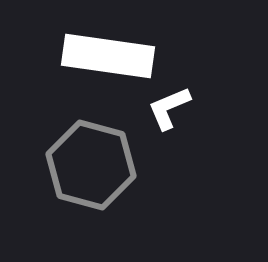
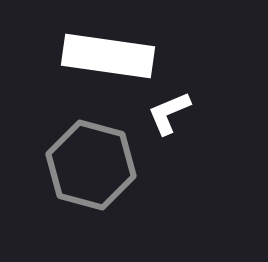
white L-shape: moved 5 px down
